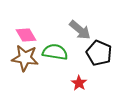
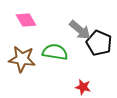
pink diamond: moved 15 px up
black pentagon: moved 10 px up
brown star: moved 3 px left, 1 px down
red star: moved 4 px right, 4 px down; rotated 21 degrees counterclockwise
